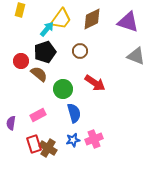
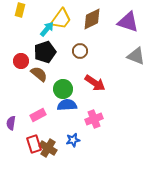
blue semicircle: moved 7 px left, 8 px up; rotated 78 degrees counterclockwise
pink cross: moved 20 px up
